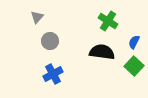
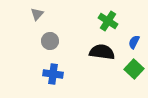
gray triangle: moved 3 px up
green square: moved 3 px down
blue cross: rotated 36 degrees clockwise
